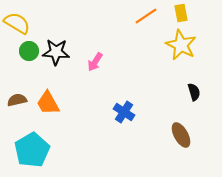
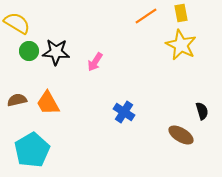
black semicircle: moved 8 px right, 19 px down
brown ellipse: rotated 30 degrees counterclockwise
